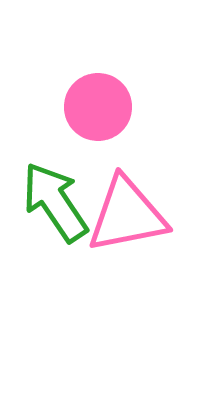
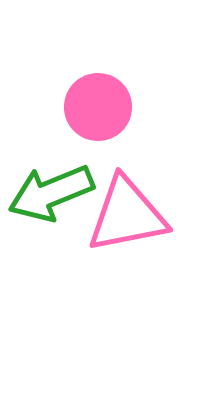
green arrow: moved 4 px left, 9 px up; rotated 78 degrees counterclockwise
